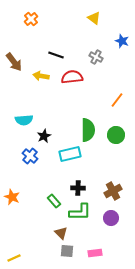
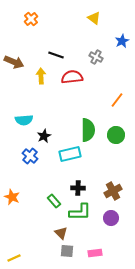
blue star: rotated 24 degrees clockwise
brown arrow: rotated 30 degrees counterclockwise
yellow arrow: rotated 77 degrees clockwise
